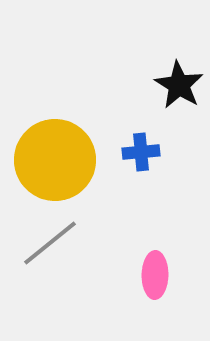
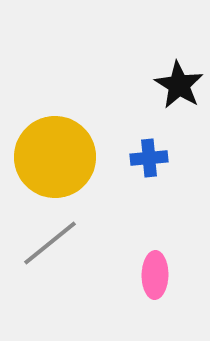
blue cross: moved 8 px right, 6 px down
yellow circle: moved 3 px up
